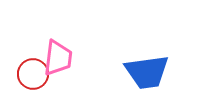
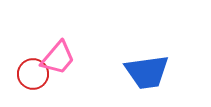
pink trapezoid: rotated 33 degrees clockwise
